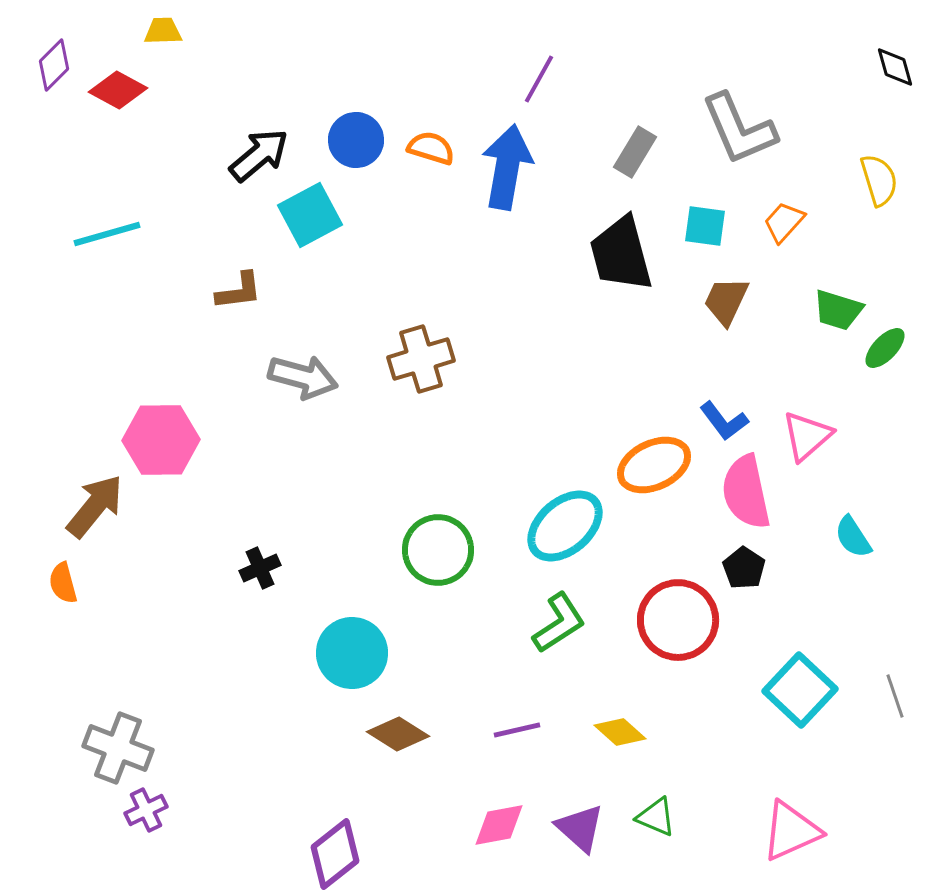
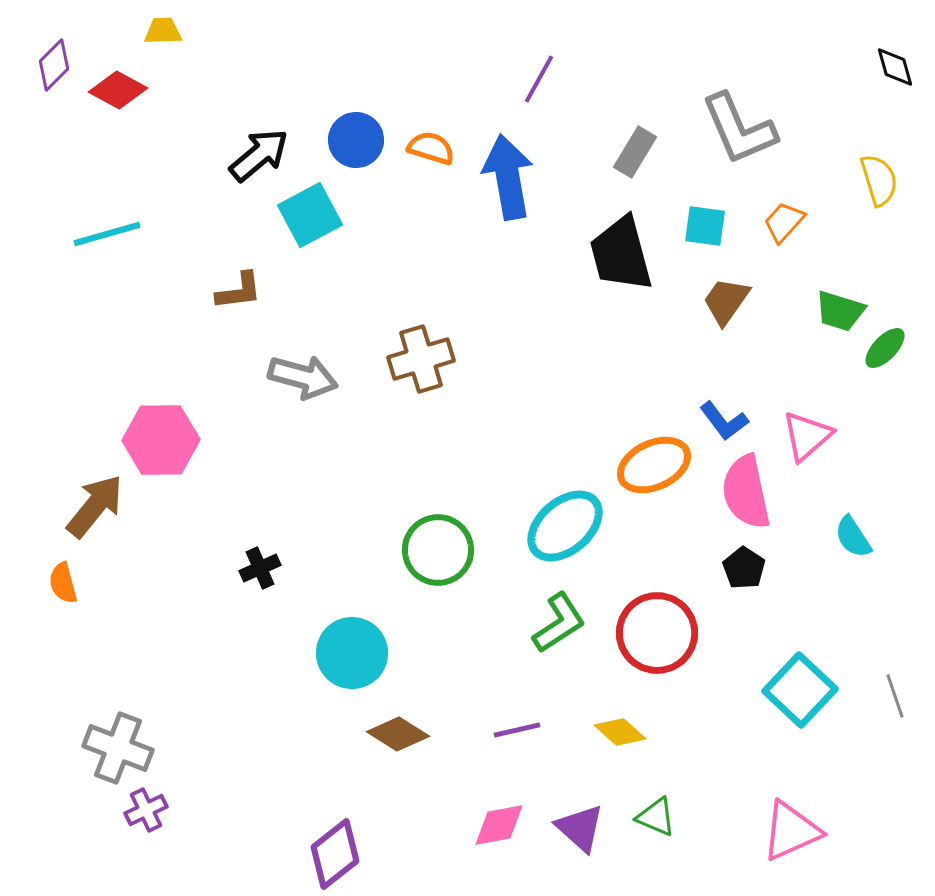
blue arrow at (507, 167): moved 1 px right, 10 px down; rotated 20 degrees counterclockwise
brown trapezoid at (726, 301): rotated 10 degrees clockwise
green trapezoid at (838, 310): moved 2 px right, 1 px down
red circle at (678, 620): moved 21 px left, 13 px down
